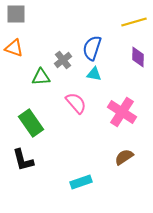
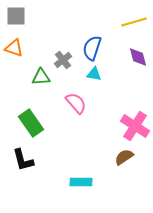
gray square: moved 2 px down
purple diamond: rotated 15 degrees counterclockwise
pink cross: moved 13 px right, 14 px down
cyan rectangle: rotated 20 degrees clockwise
